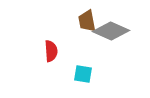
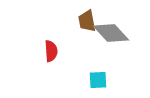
gray diamond: moved 2 px down; rotated 24 degrees clockwise
cyan square: moved 15 px right, 6 px down; rotated 12 degrees counterclockwise
